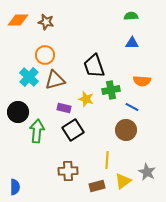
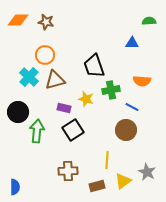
green semicircle: moved 18 px right, 5 px down
